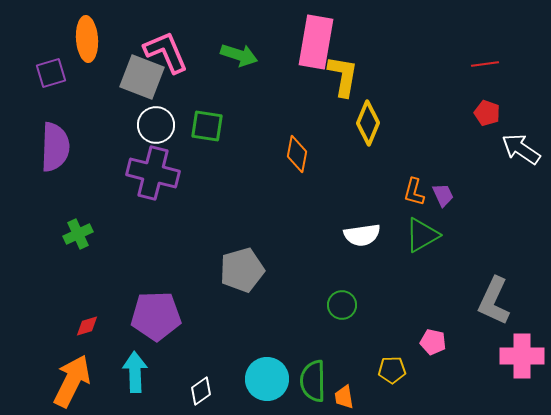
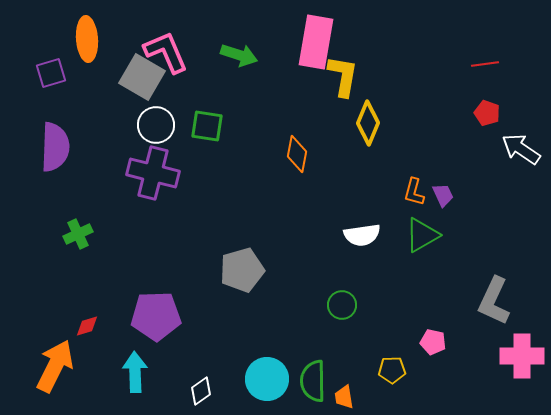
gray square: rotated 9 degrees clockwise
orange arrow: moved 17 px left, 15 px up
